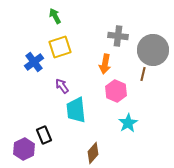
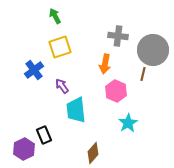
blue cross: moved 8 px down
